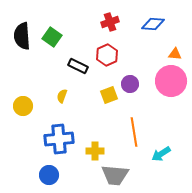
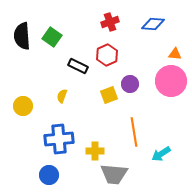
gray trapezoid: moved 1 px left, 1 px up
